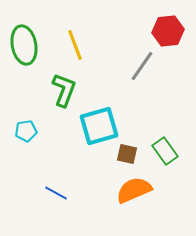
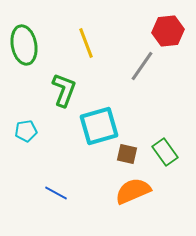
yellow line: moved 11 px right, 2 px up
green rectangle: moved 1 px down
orange semicircle: moved 1 px left, 1 px down
